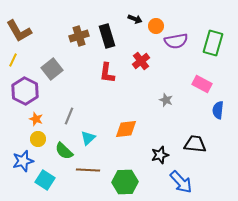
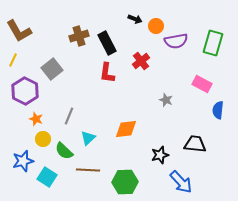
black rectangle: moved 7 px down; rotated 10 degrees counterclockwise
yellow circle: moved 5 px right
cyan square: moved 2 px right, 3 px up
